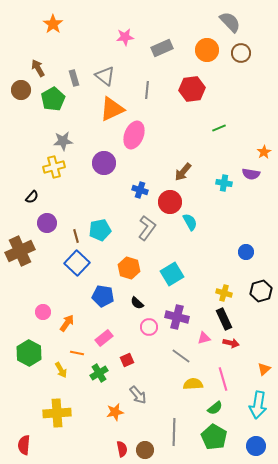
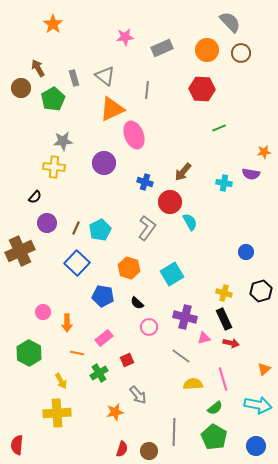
red hexagon at (192, 89): moved 10 px right; rotated 10 degrees clockwise
brown circle at (21, 90): moved 2 px up
pink ellipse at (134, 135): rotated 44 degrees counterclockwise
orange star at (264, 152): rotated 24 degrees clockwise
yellow cross at (54, 167): rotated 20 degrees clockwise
blue cross at (140, 190): moved 5 px right, 8 px up
black semicircle at (32, 197): moved 3 px right
cyan pentagon at (100, 230): rotated 15 degrees counterclockwise
brown line at (76, 236): moved 8 px up; rotated 40 degrees clockwise
purple cross at (177, 317): moved 8 px right
orange arrow at (67, 323): rotated 144 degrees clockwise
yellow arrow at (61, 370): moved 11 px down
cyan arrow at (258, 405): rotated 88 degrees counterclockwise
red semicircle at (24, 445): moved 7 px left
red semicircle at (122, 449): rotated 28 degrees clockwise
brown circle at (145, 450): moved 4 px right, 1 px down
